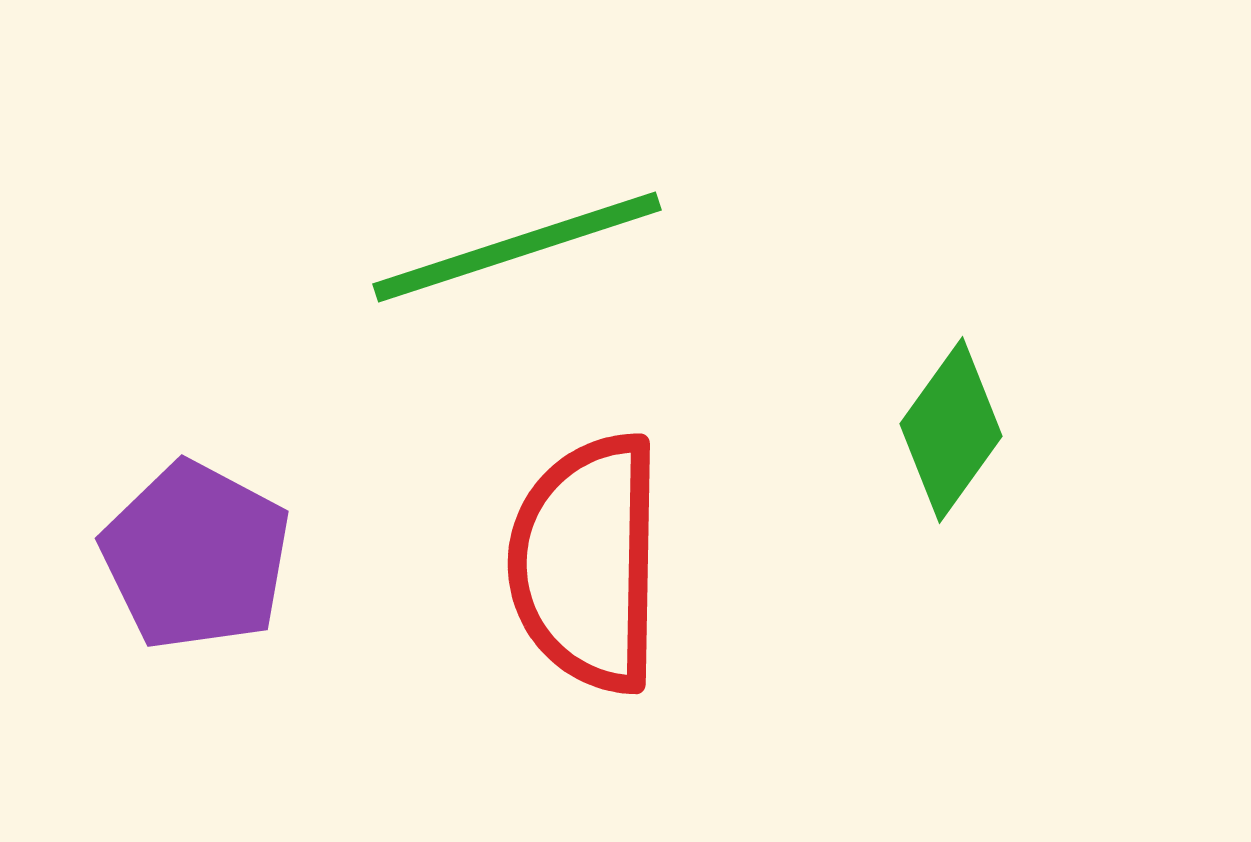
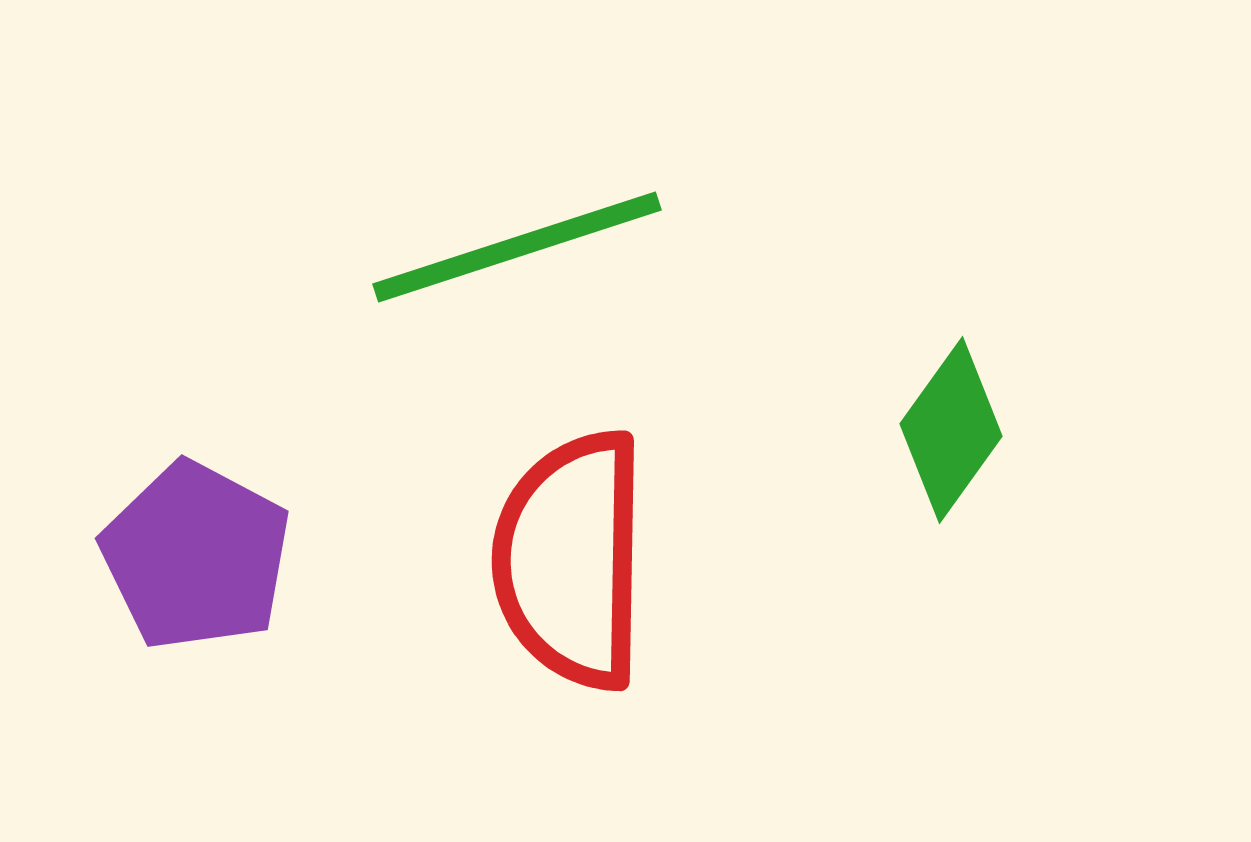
red semicircle: moved 16 px left, 3 px up
